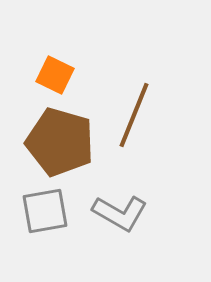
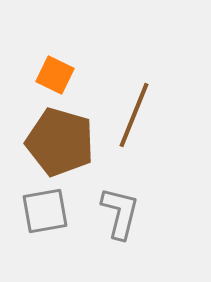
gray L-shape: rotated 106 degrees counterclockwise
